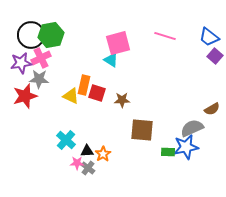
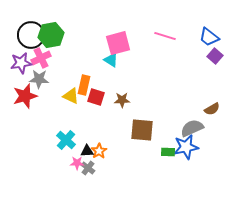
red square: moved 1 px left, 4 px down
orange star: moved 4 px left, 3 px up
